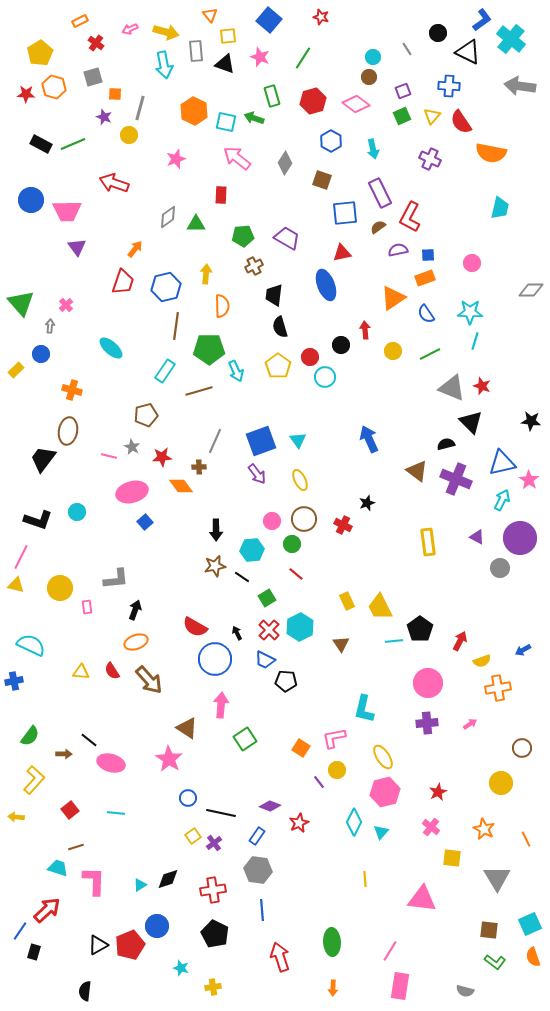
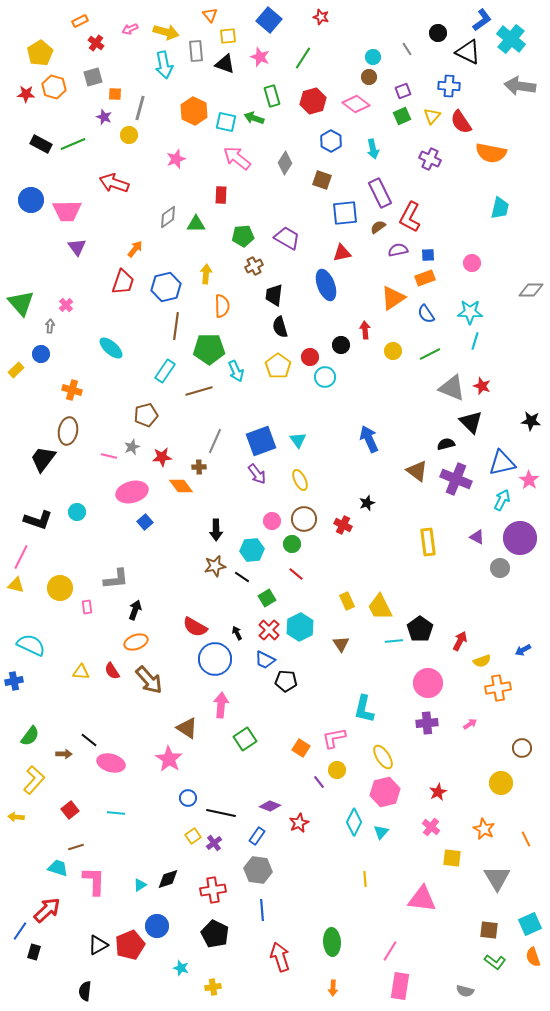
gray star at (132, 447): rotated 21 degrees clockwise
